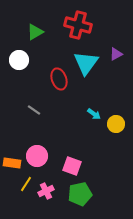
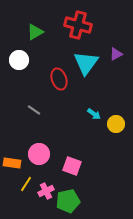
pink circle: moved 2 px right, 2 px up
green pentagon: moved 12 px left, 7 px down
